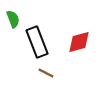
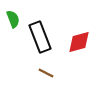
black rectangle: moved 3 px right, 5 px up
